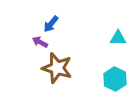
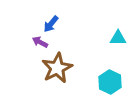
brown star: rotated 28 degrees clockwise
cyan hexagon: moved 5 px left, 3 px down
